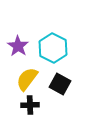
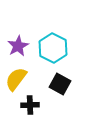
purple star: rotated 10 degrees clockwise
yellow semicircle: moved 11 px left
